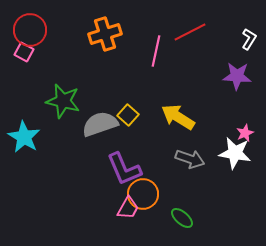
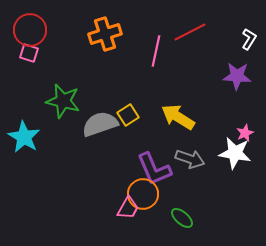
pink square: moved 5 px right, 1 px down; rotated 12 degrees counterclockwise
yellow square: rotated 15 degrees clockwise
purple L-shape: moved 30 px right
